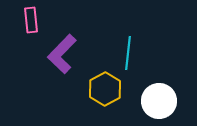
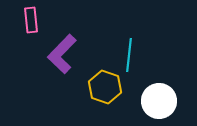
cyan line: moved 1 px right, 2 px down
yellow hexagon: moved 2 px up; rotated 12 degrees counterclockwise
